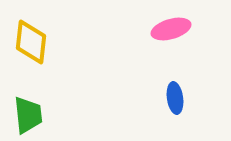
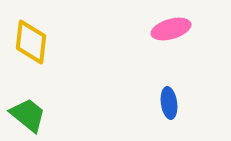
blue ellipse: moved 6 px left, 5 px down
green trapezoid: rotated 45 degrees counterclockwise
